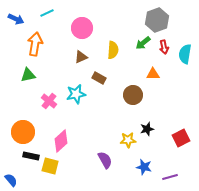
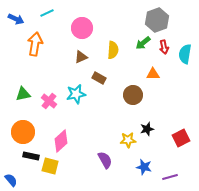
green triangle: moved 5 px left, 19 px down
